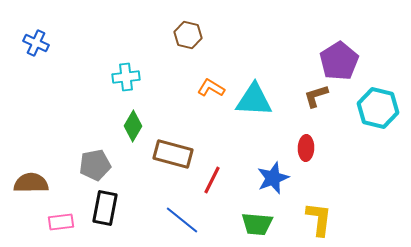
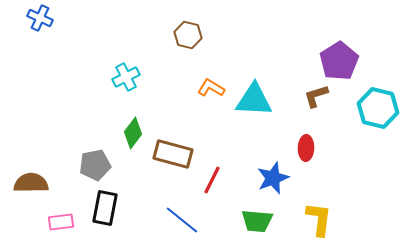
blue cross: moved 4 px right, 25 px up
cyan cross: rotated 20 degrees counterclockwise
green diamond: moved 7 px down; rotated 8 degrees clockwise
green trapezoid: moved 3 px up
